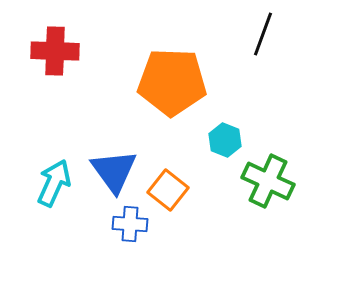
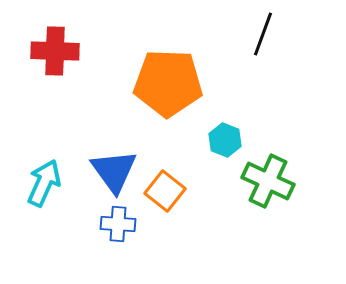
orange pentagon: moved 4 px left, 1 px down
cyan arrow: moved 10 px left
orange square: moved 3 px left, 1 px down
blue cross: moved 12 px left
